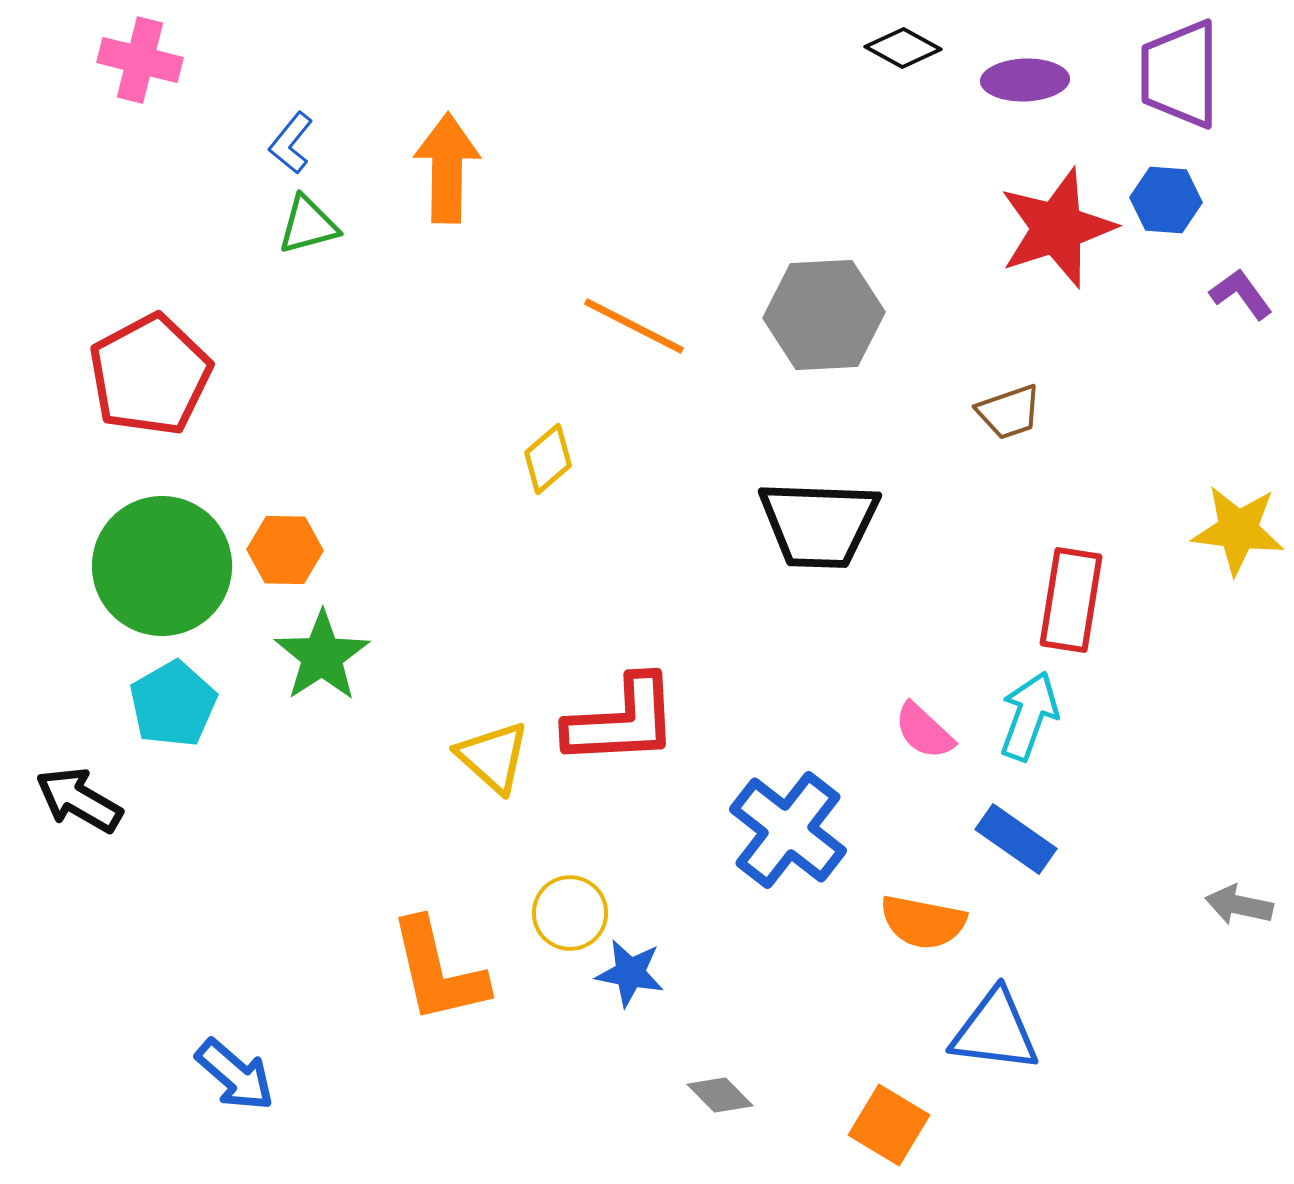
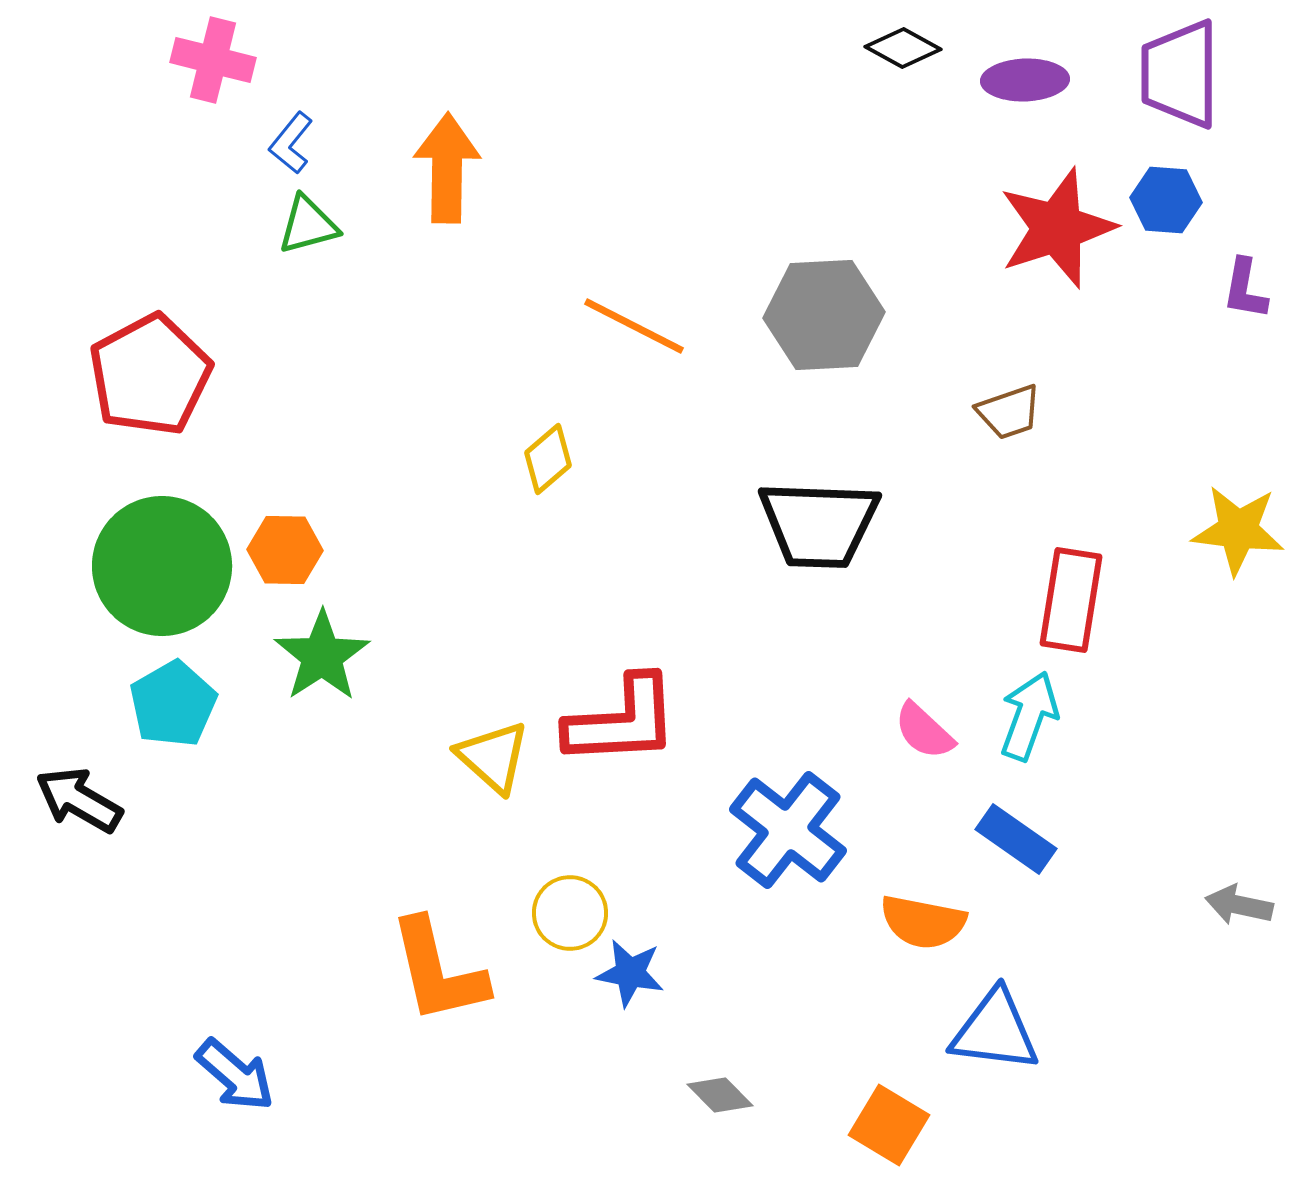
pink cross: moved 73 px right
purple L-shape: moved 4 px right, 5 px up; rotated 134 degrees counterclockwise
